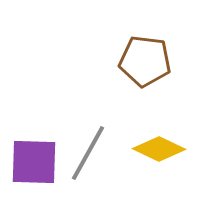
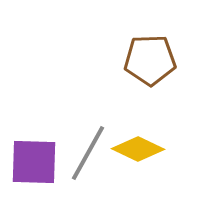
brown pentagon: moved 5 px right, 1 px up; rotated 9 degrees counterclockwise
yellow diamond: moved 21 px left
